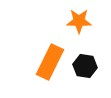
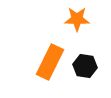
orange star: moved 2 px left, 2 px up
